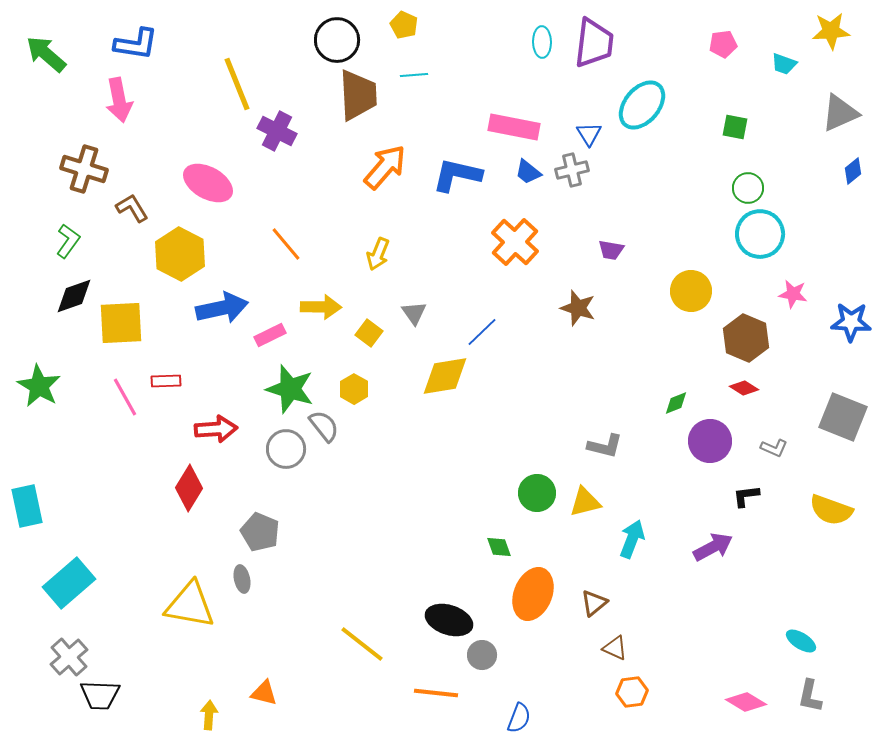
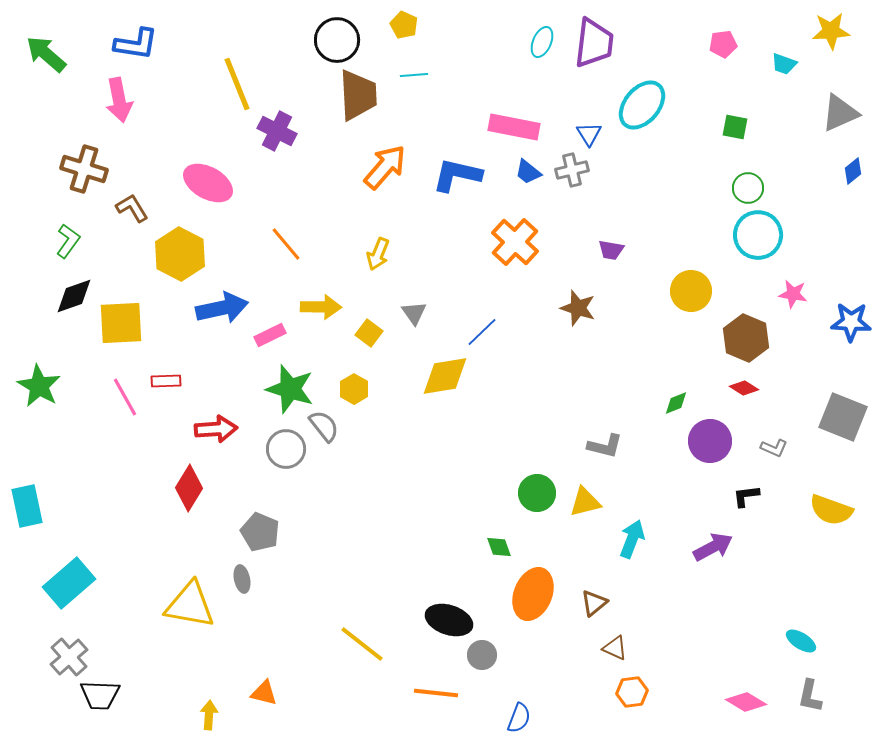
cyan ellipse at (542, 42): rotated 24 degrees clockwise
cyan circle at (760, 234): moved 2 px left, 1 px down
